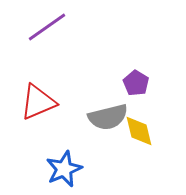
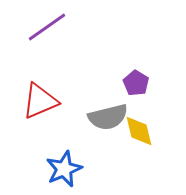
red triangle: moved 2 px right, 1 px up
